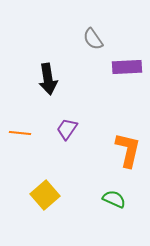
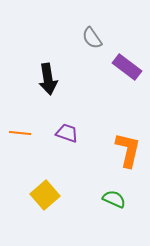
gray semicircle: moved 1 px left, 1 px up
purple rectangle: rotated 40 degrees clockwise
purple trapezoid: moved 4 px down; rotated 75 degrees clockwise
